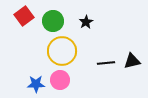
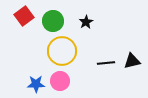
pink circle: moved 1 px down
